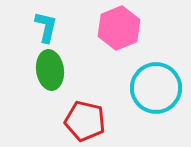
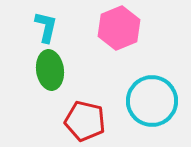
cyan circle: moved 4 px left, 13 px down
